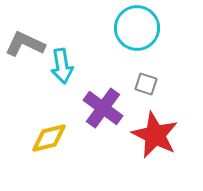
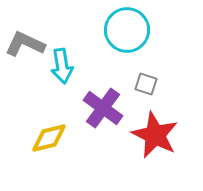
cyan circle: moved 10 px left, 2 px down
